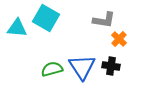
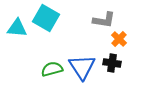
black cross: moved 1 px right, 3 px up
